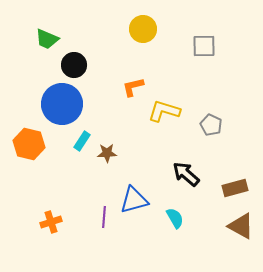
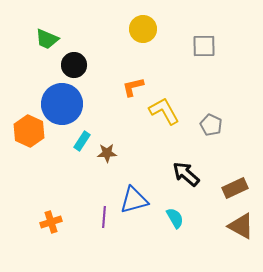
yellow L-shape: rotated 44 degrees clockwise
orange hexagon: moved 13 px up; rotated 12 degrees clockwise
brown rectangle: rotated 10 degrees counterclockwise
